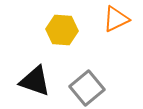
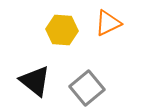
orange triangle: moved 8 px left, 4 px down
black triangle: rotated 20 degrees clockwise
